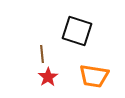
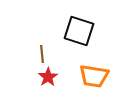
black square: moved 2 px right
